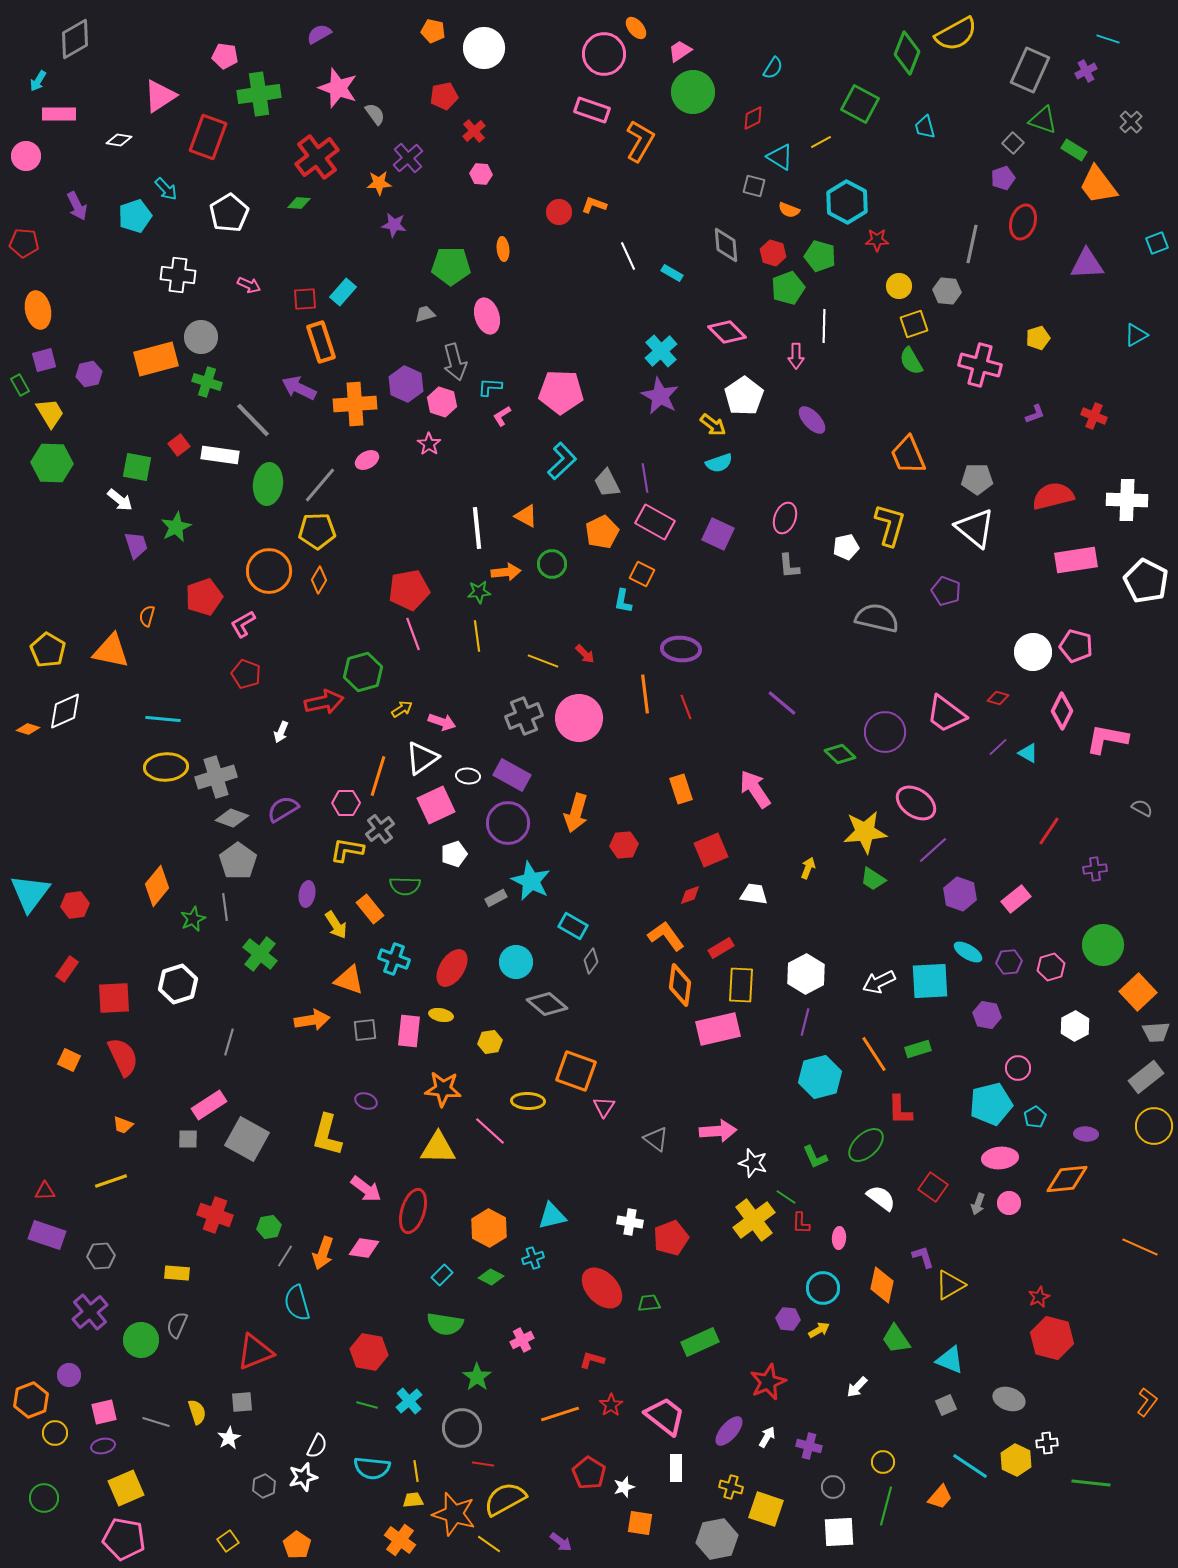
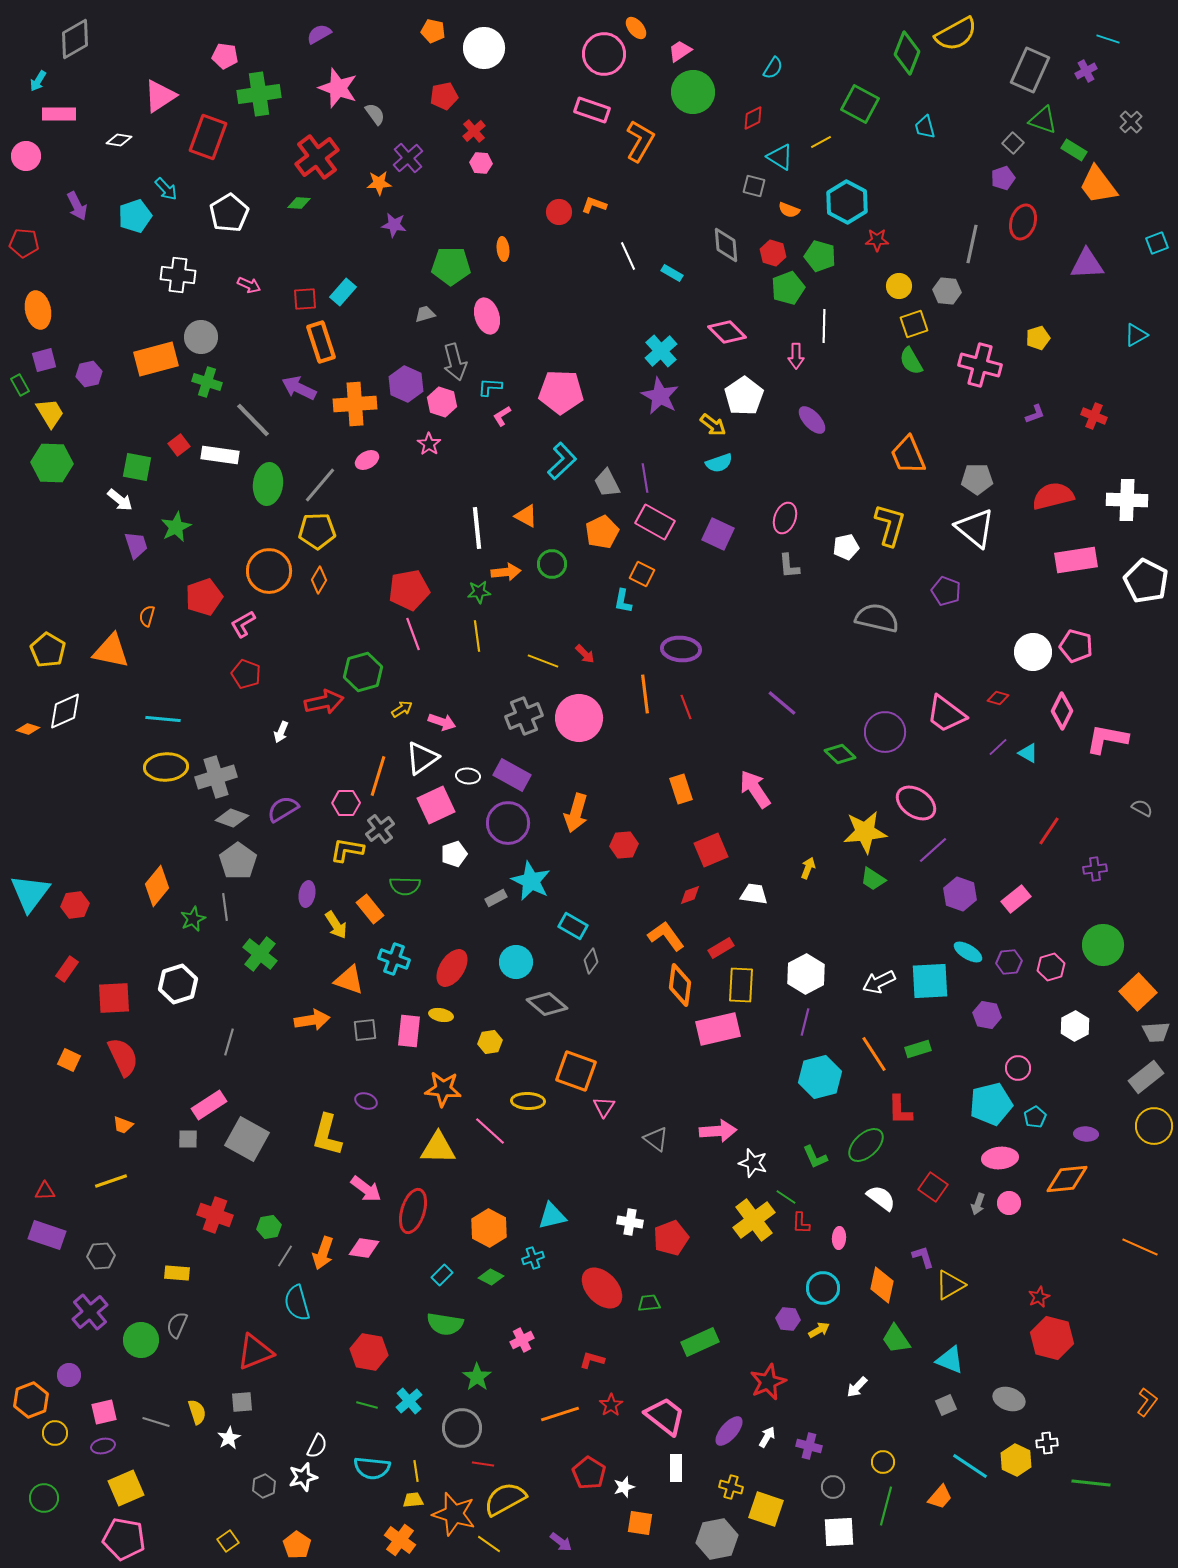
pink hexagon at (481, 174): moved 11 px up
